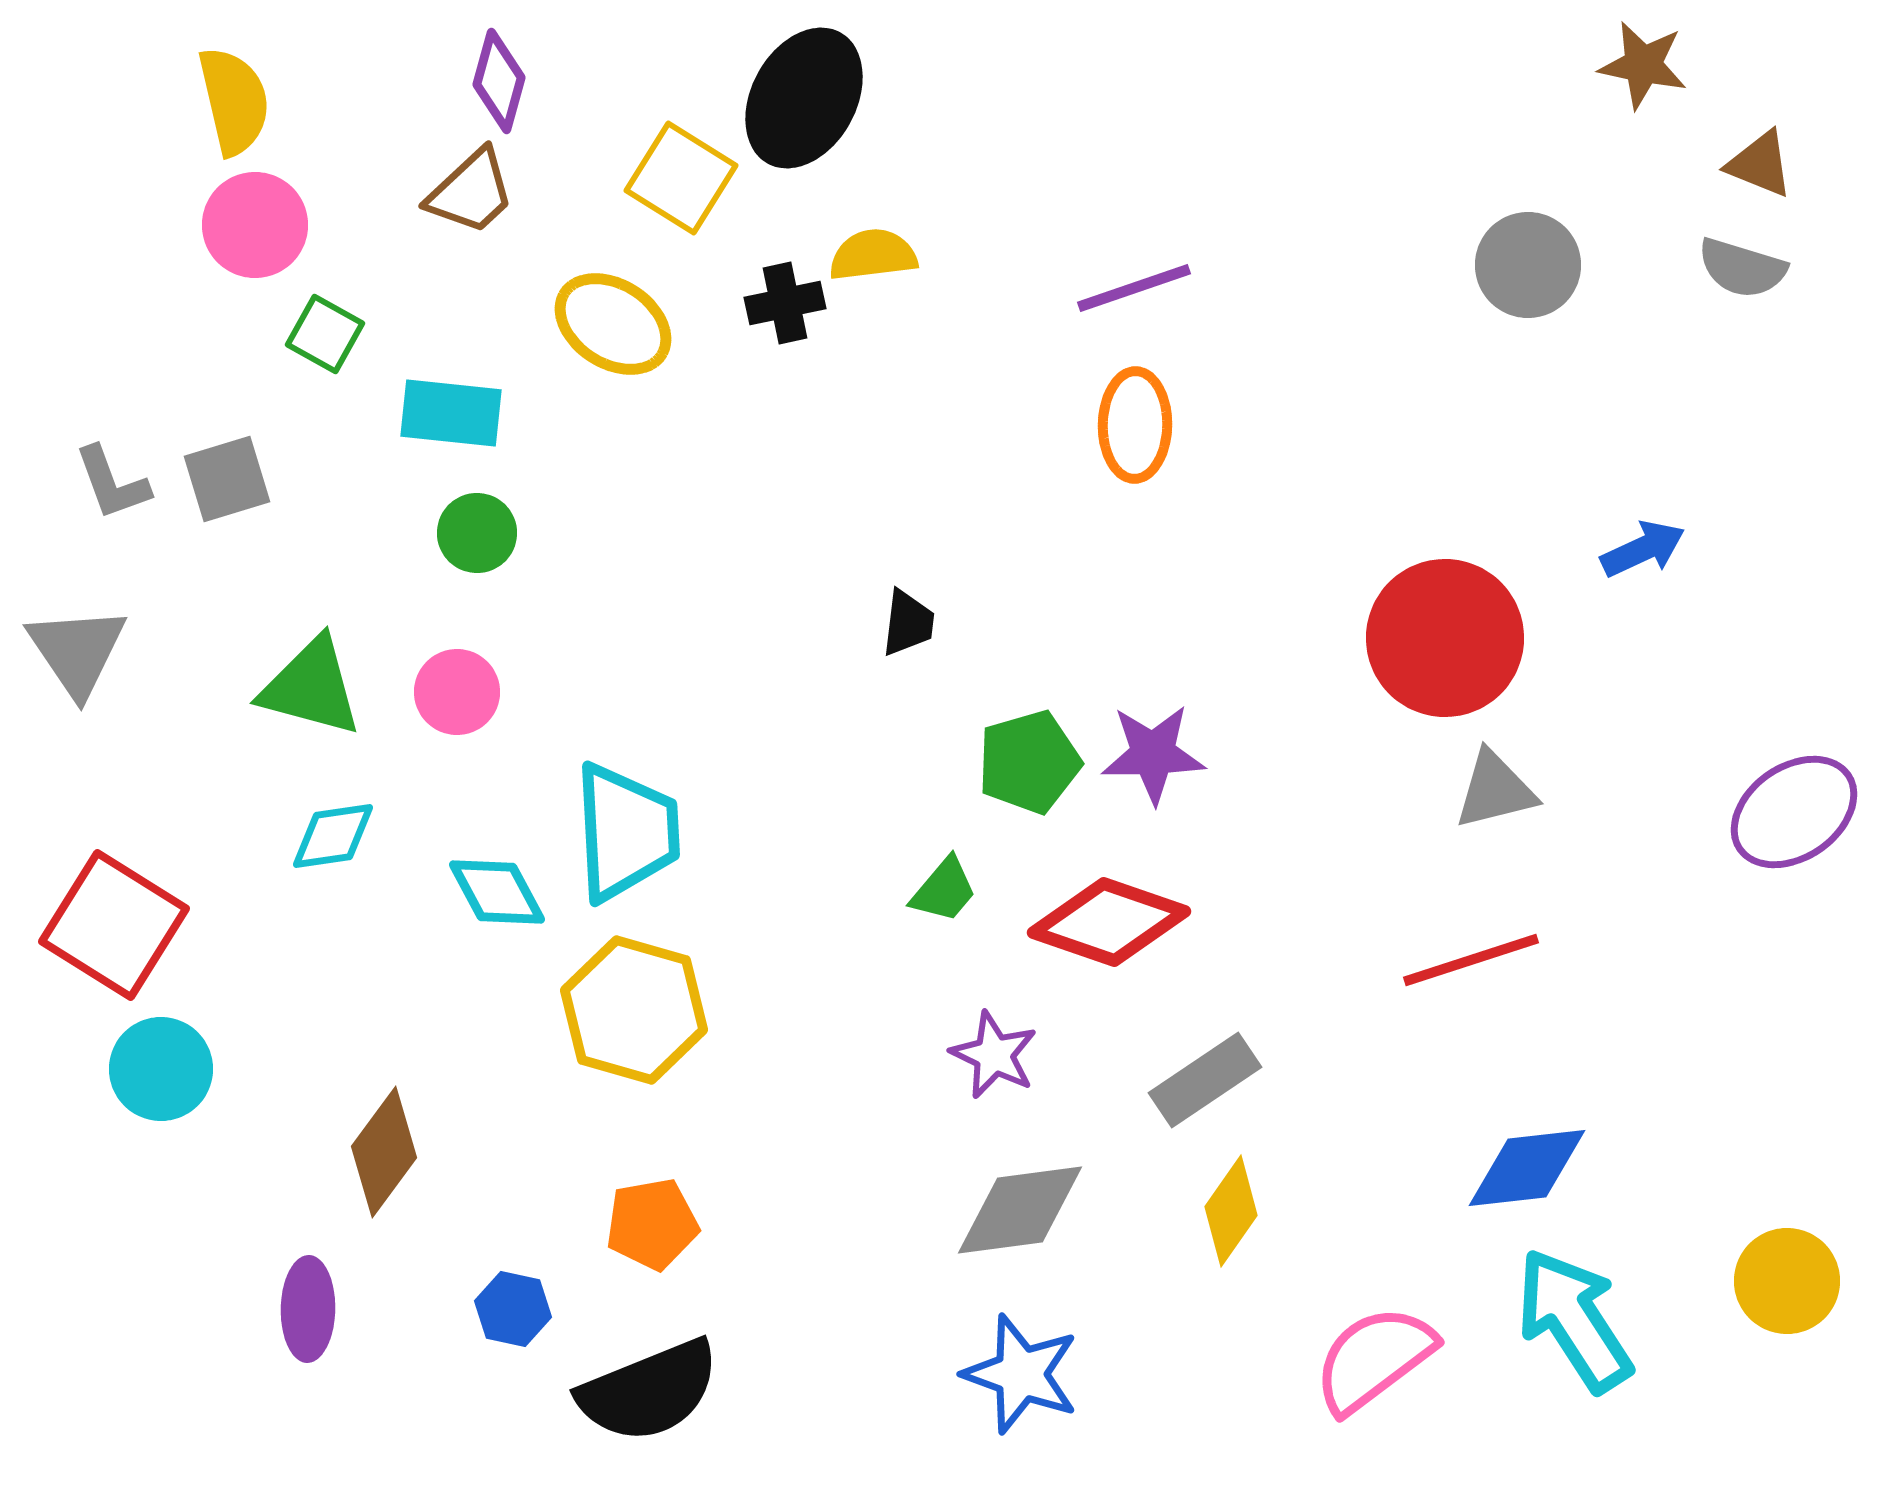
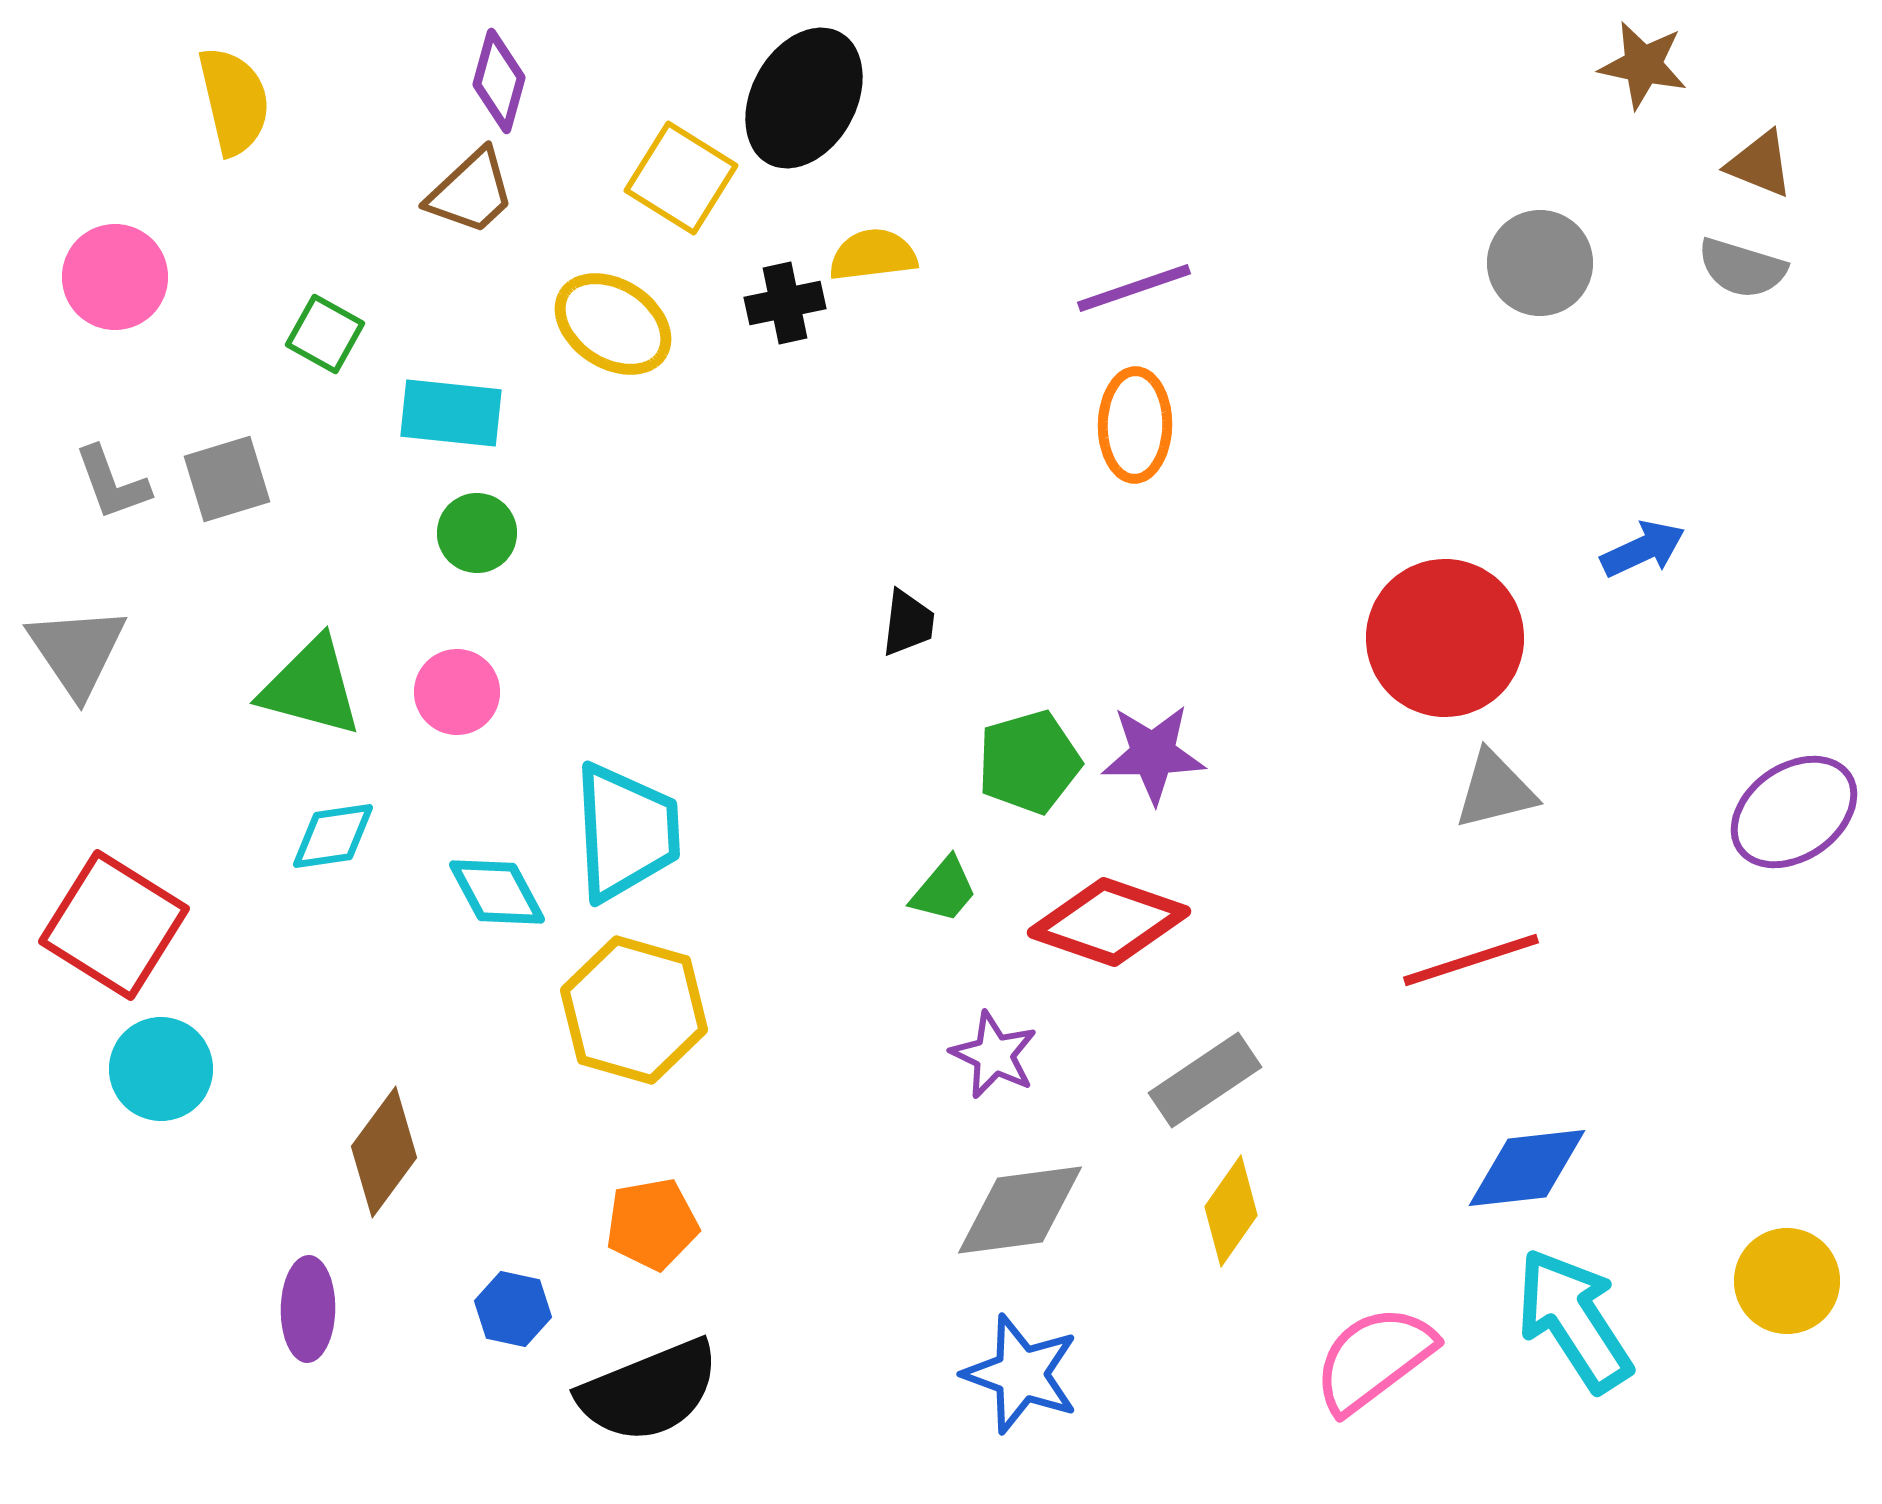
pink circle at (255, 225): moved 140 px left, 52 px down
gray circle at (1528, 265): moved 12 px right, 2 px up
